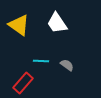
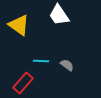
white trapezoid: moved 2 px right, 8 px up
